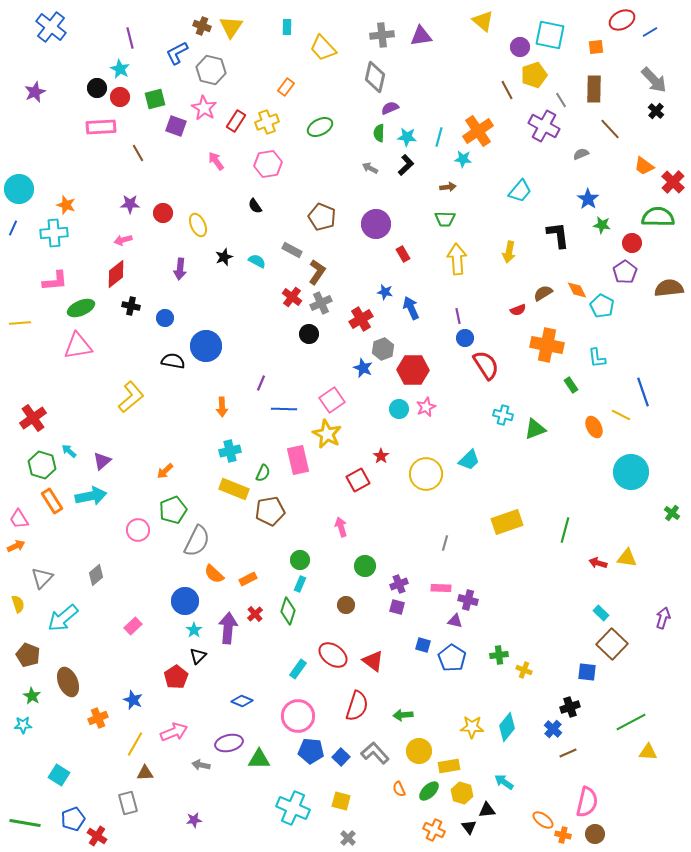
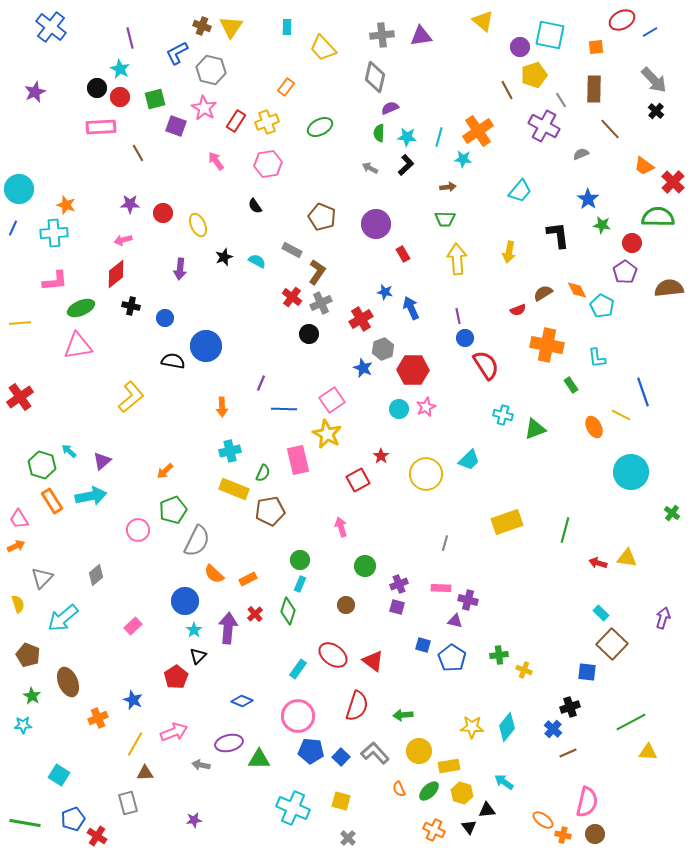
red cross at (33, 418): moved 13 px left, 21 px up
